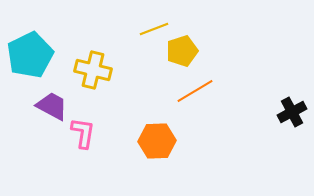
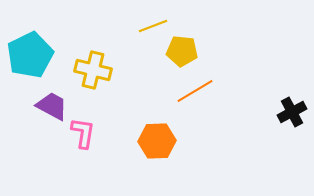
yellow line: moved 1 px left, 3 px up
yellow pentagon: rotated 24 degrees clockwise
